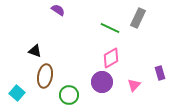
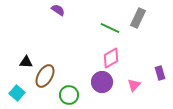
black triangle: moved 9 px left, 11 px down; rotated 16 degrees counterclockwise
brown ellipse: rotated 20 degrees clockwise
